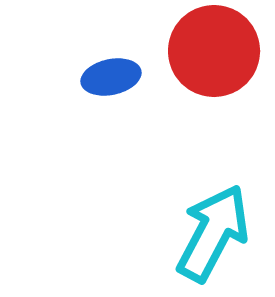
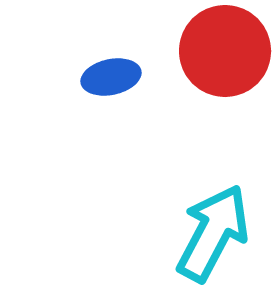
red circle: moved 11 px right
